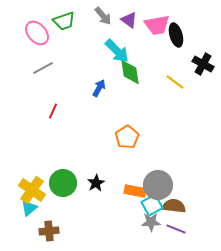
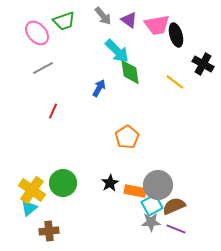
black star: moved 14 px right
brown semicircle: rotated 30 degrees counterclockwise
